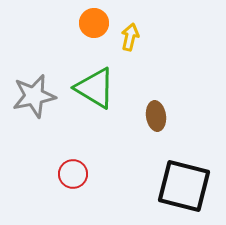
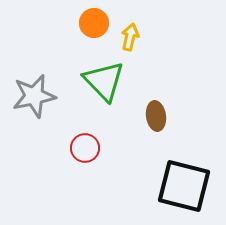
green triangle: moved 9 px right, 7 px up; rotated 15 degrees clockwise
red circle: moved 12 px right, 26 px up
